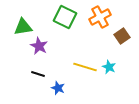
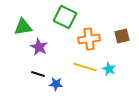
orange cross: moved 11 px left, 22 px down; rotated 20 degrees clockwise
brown square: rotated 21 degrees clockwise
purple star: moved 1 px down
cyan star: moved 2 px down
blue star: moved 2 px left, 4 px up; rotated 16 degrees counterclockwise
